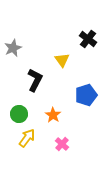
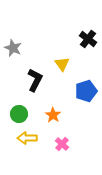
gray star: rotated 24 degrees counterclockwise
yellow triangle: moved 4 px down
blue pentagon: moved 4 px up
yellow arrow: rotated 126 degrees counterclockwise
